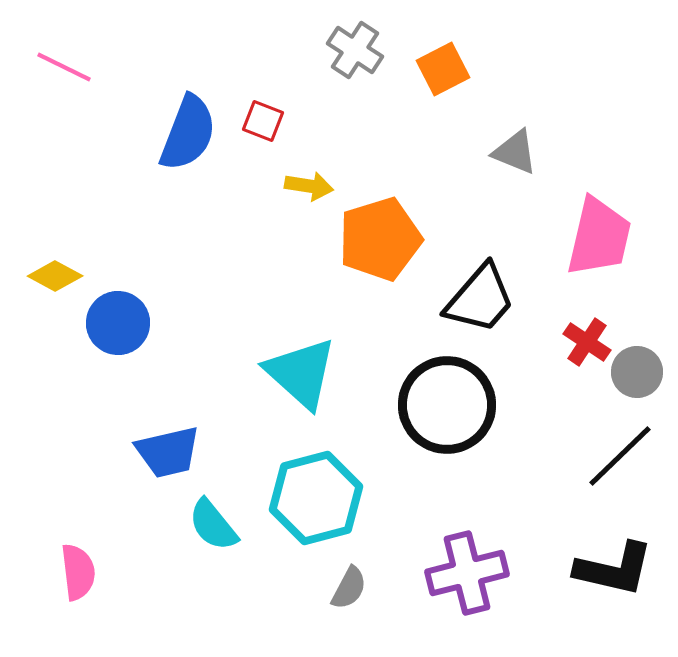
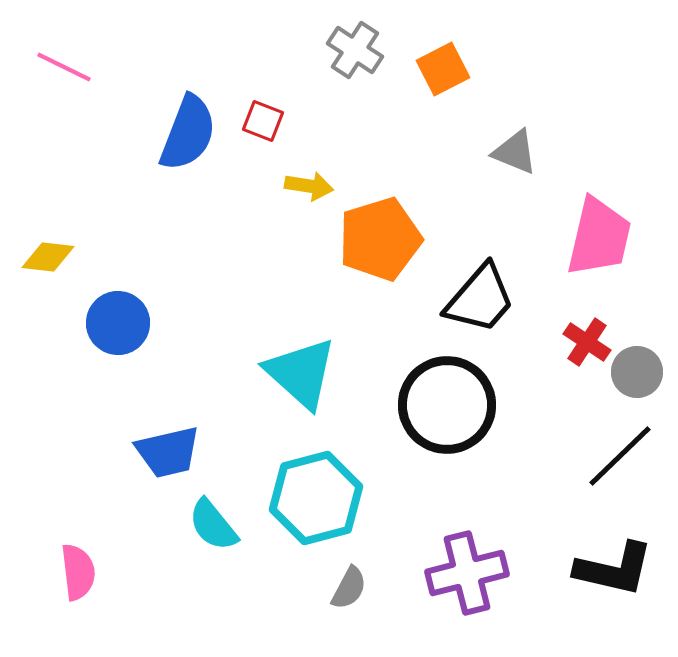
yellow diamond: moved 7 px left, 19 px up; rotated 22 degrees counterclockwise
